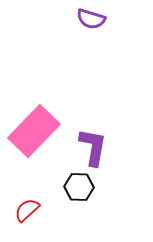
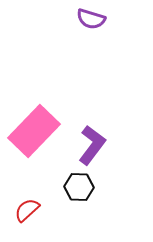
purple L-shape: moved 1 px left, 2 px up; rotated 27 degrees clockwise
